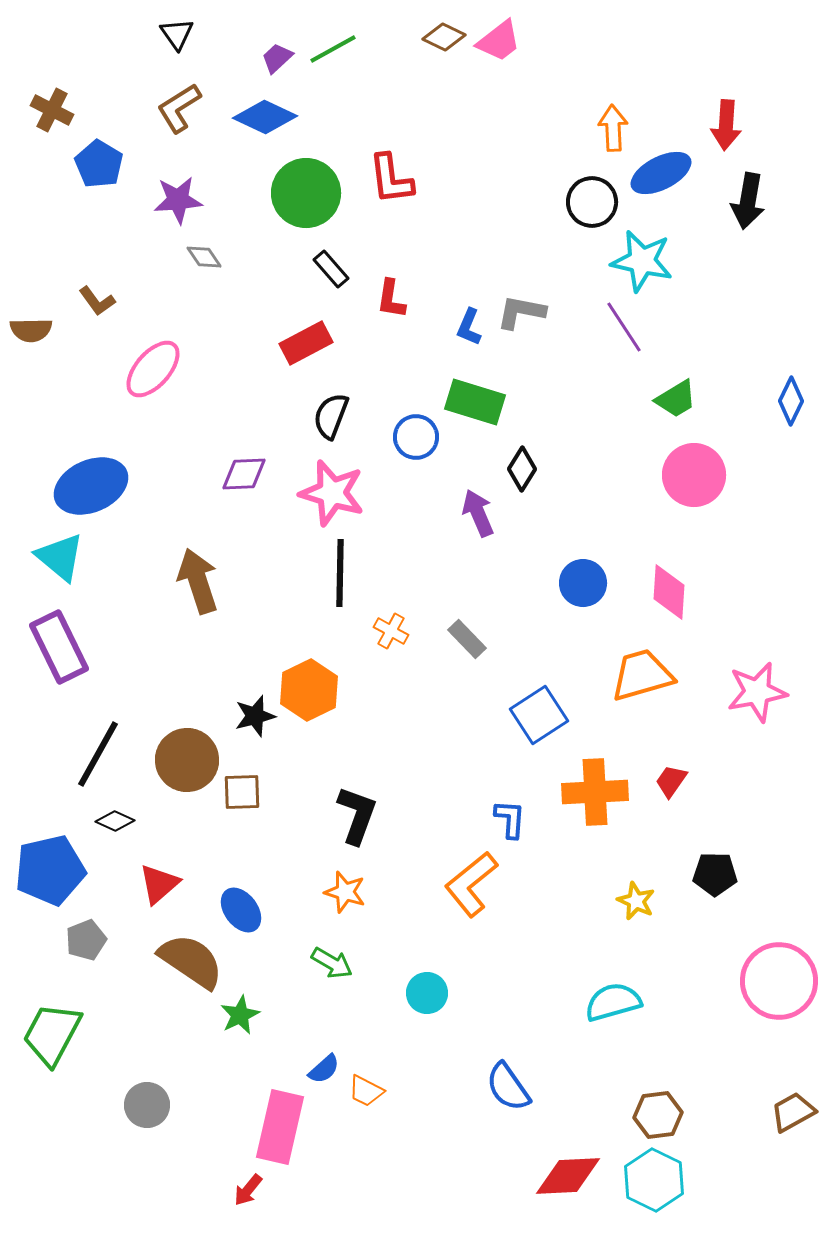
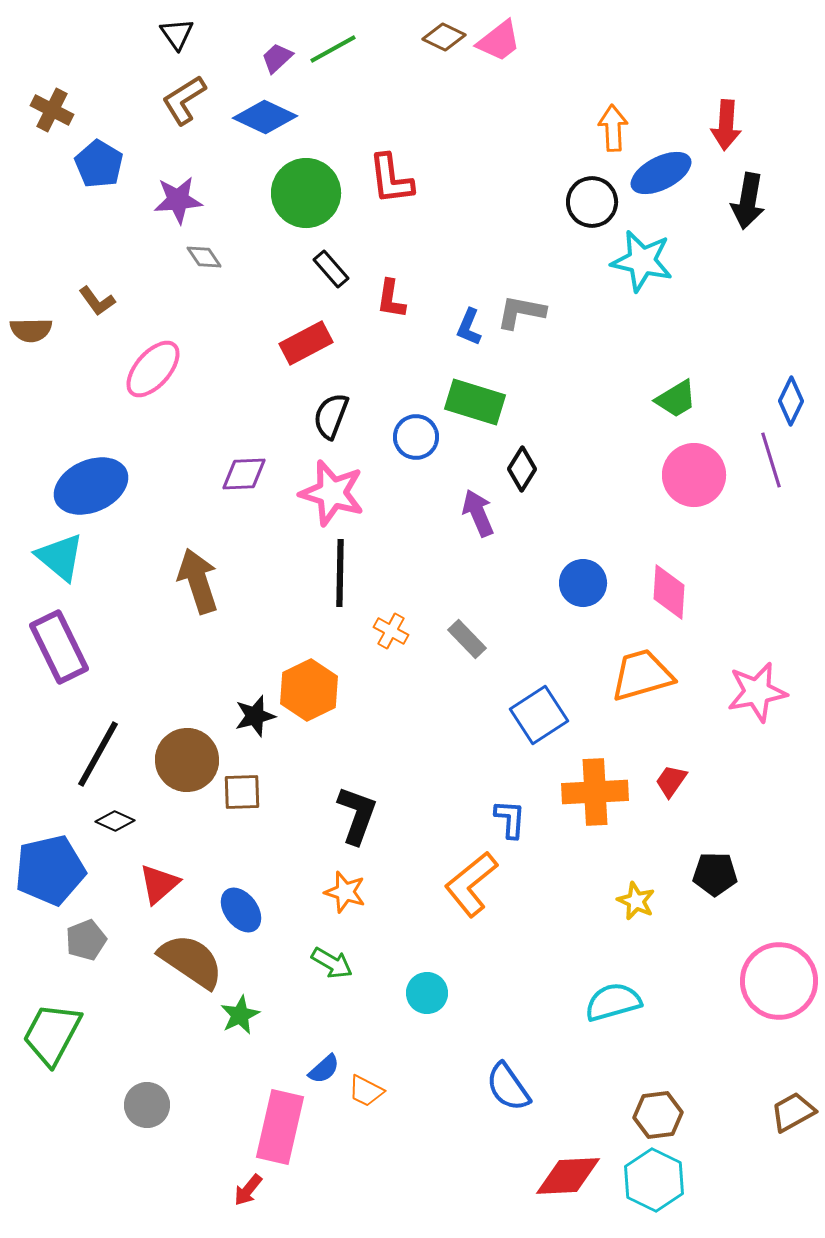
brown L-shape at (179, 108): moved 5 px right, 8 px up
purple line at (624, 327): moved 147 px right, 133 px down; rotated 16 degrees clockwise
